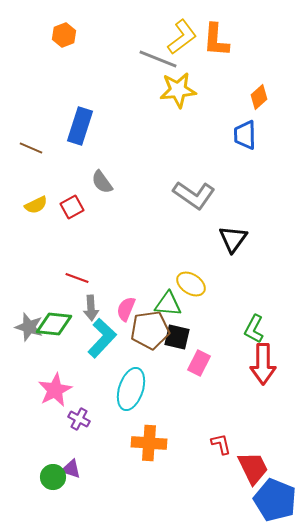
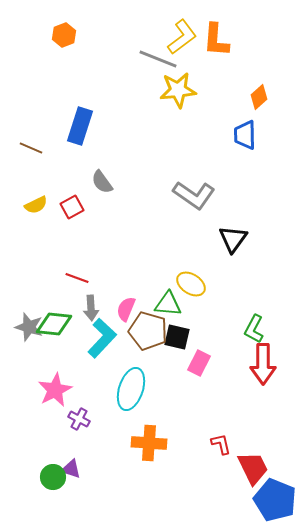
brown pentagon: moved 2 px left, 1 px down; rotated 24 degrees clockwise
